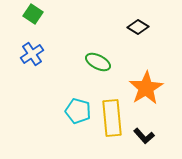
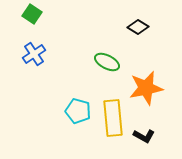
green square: moved 1 px left
blue cross: moved 2 px right
green ellipse: moved 9 px right
orange star: rotated 20 degrees clockwise
yellow rectangle: moved 1 px right
black L-shape: rotated 20 degrees counterclockwise
